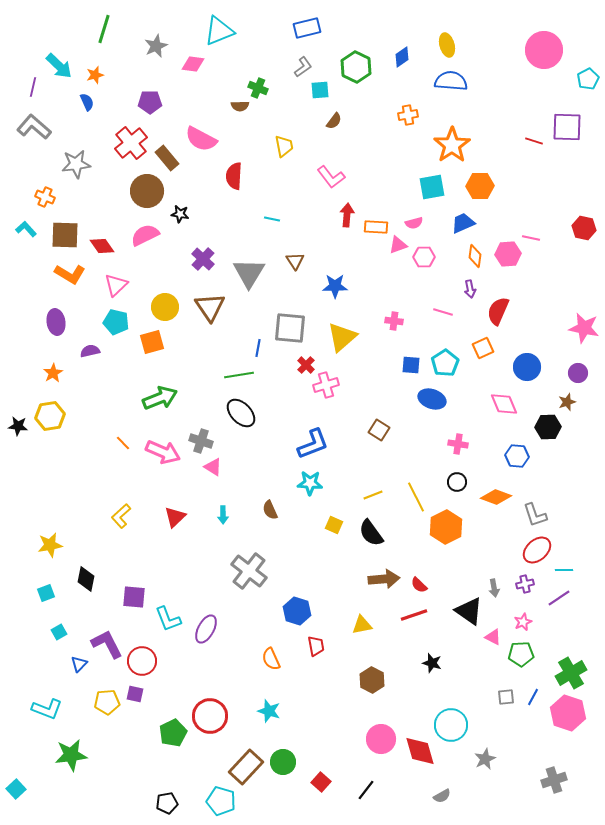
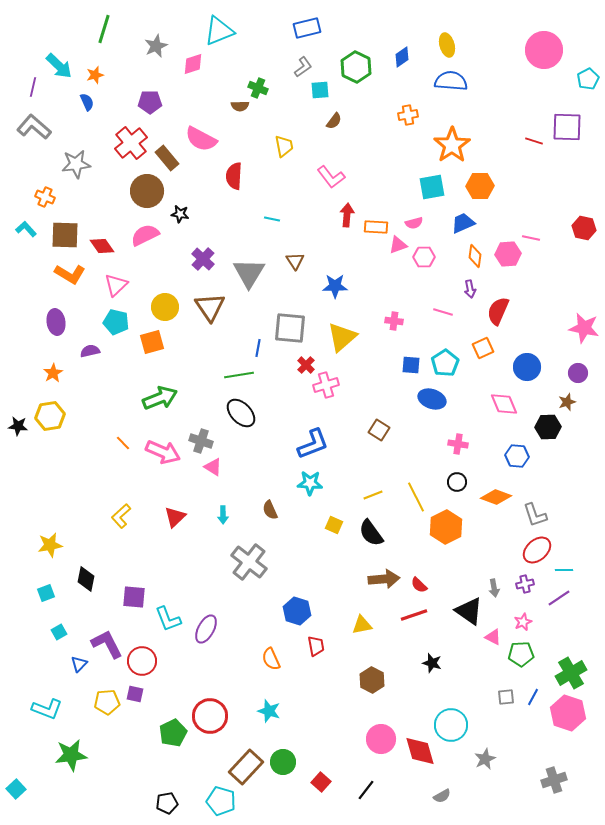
pink diamond at (193, 64): rotated 25 degrees counterclockwise
gray cross at (249, 571): moved 9 px up
